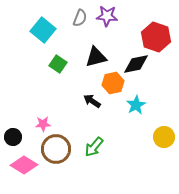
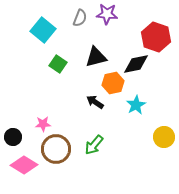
purple star: moved 2 px up
black arrow: moved 3 px right, 1 px down
green arrow: moved 2 px up
